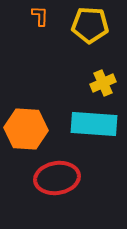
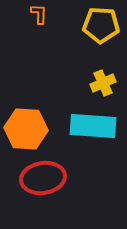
orange L-shape: moved 1 px left, 2 px up
yellow pentagon: moved 11 px right
cyan rectangle: moved 1 px left, 2 px down
red ellipse: moved 14 px left
